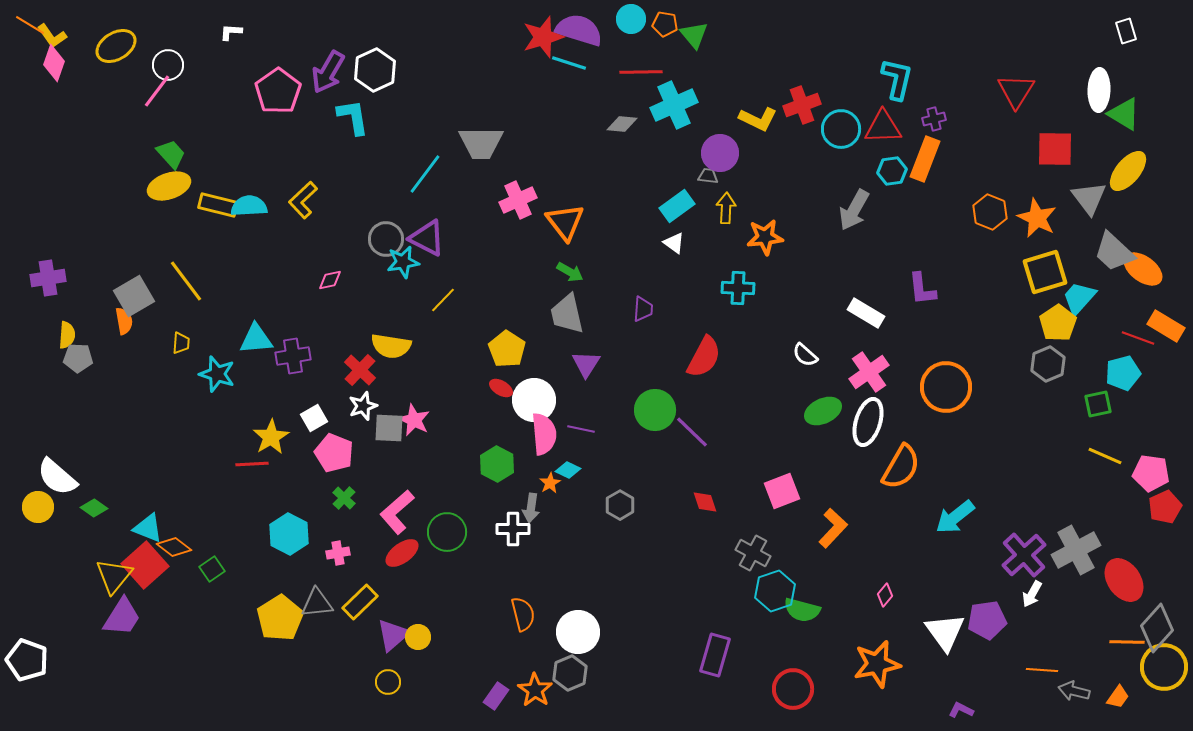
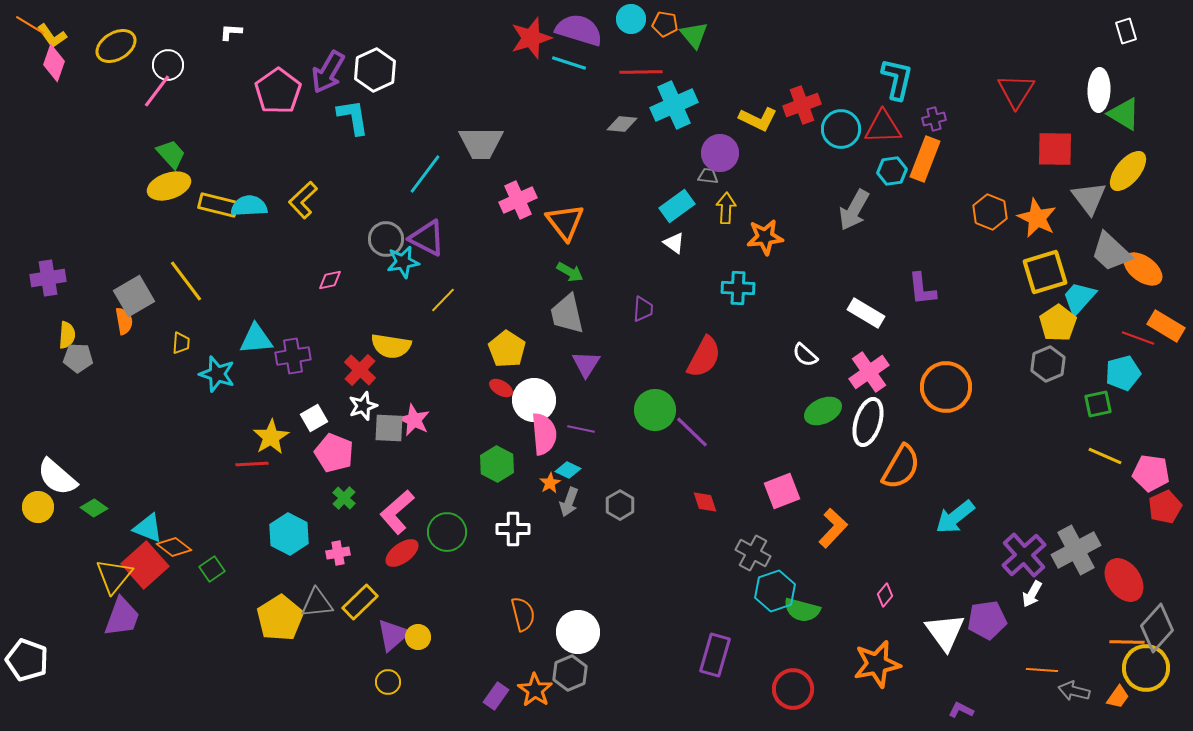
red star at (543, 37): moved 12 px left, 1 px down
gray trapezoid at (1114, 252): moved 3 px left
gray arrow at (531, 508): moved 38 px right, 6 px up; rotated 12 degrees clockwise
purple trapezoid at (122, 617): rotated 12 degrees counterclockwise
yellow circle at (1164, 667): moved 18 px left, 1 px down
